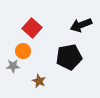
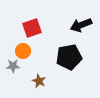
red square: rotated 30 degrees clockwise
